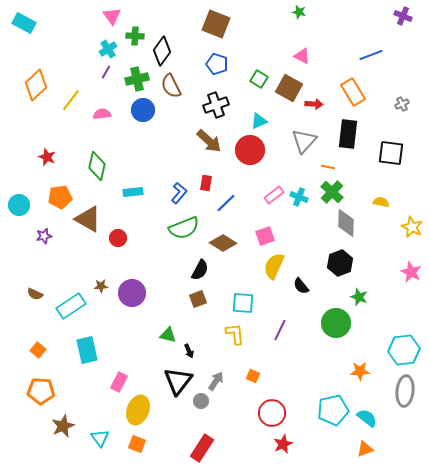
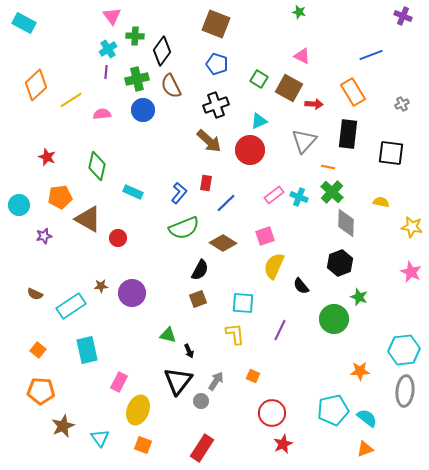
purple line at (106, 72): rotated 24 degrees counterclockwise
yellow line at (71, 100): rotated 20 degrees clockwise
cyan rectangle at (133, 192): rotated 30 degrees clockwise
yellow star at (412, 227): rotated 15 degrees counterclockwise
green circle at (336, 323): moved 2 px left, 4 px up
orange square at (137, 444): moved 6 px right, 1 px down
